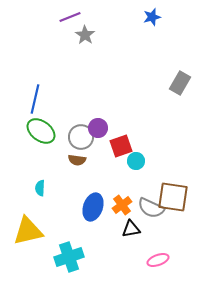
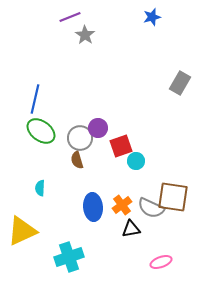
gray circle: moved 1 px left, 1 px down
brown semicircle: rotated 66 degrees clockwise
blue ellipse: rotated 24 degrees counterclockwise
yellow triangle: moved 6 px left; rotated 12 degrees counterclockwise
pink ellipse: moved 3 px right, 2 px down
